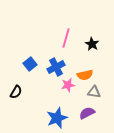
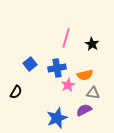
blue cross: moved 1 px right, 1 px down; rotated 18 degrees clockwise
pink star: rotated 16 degrees counterclockwise
gray triangle: moved 1 px left, 1 px down
purple semicircle: moved 3 px left, 3 px up
